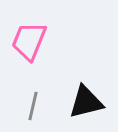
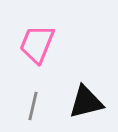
pink trapezoid: moved 8 px right, 3 px down
